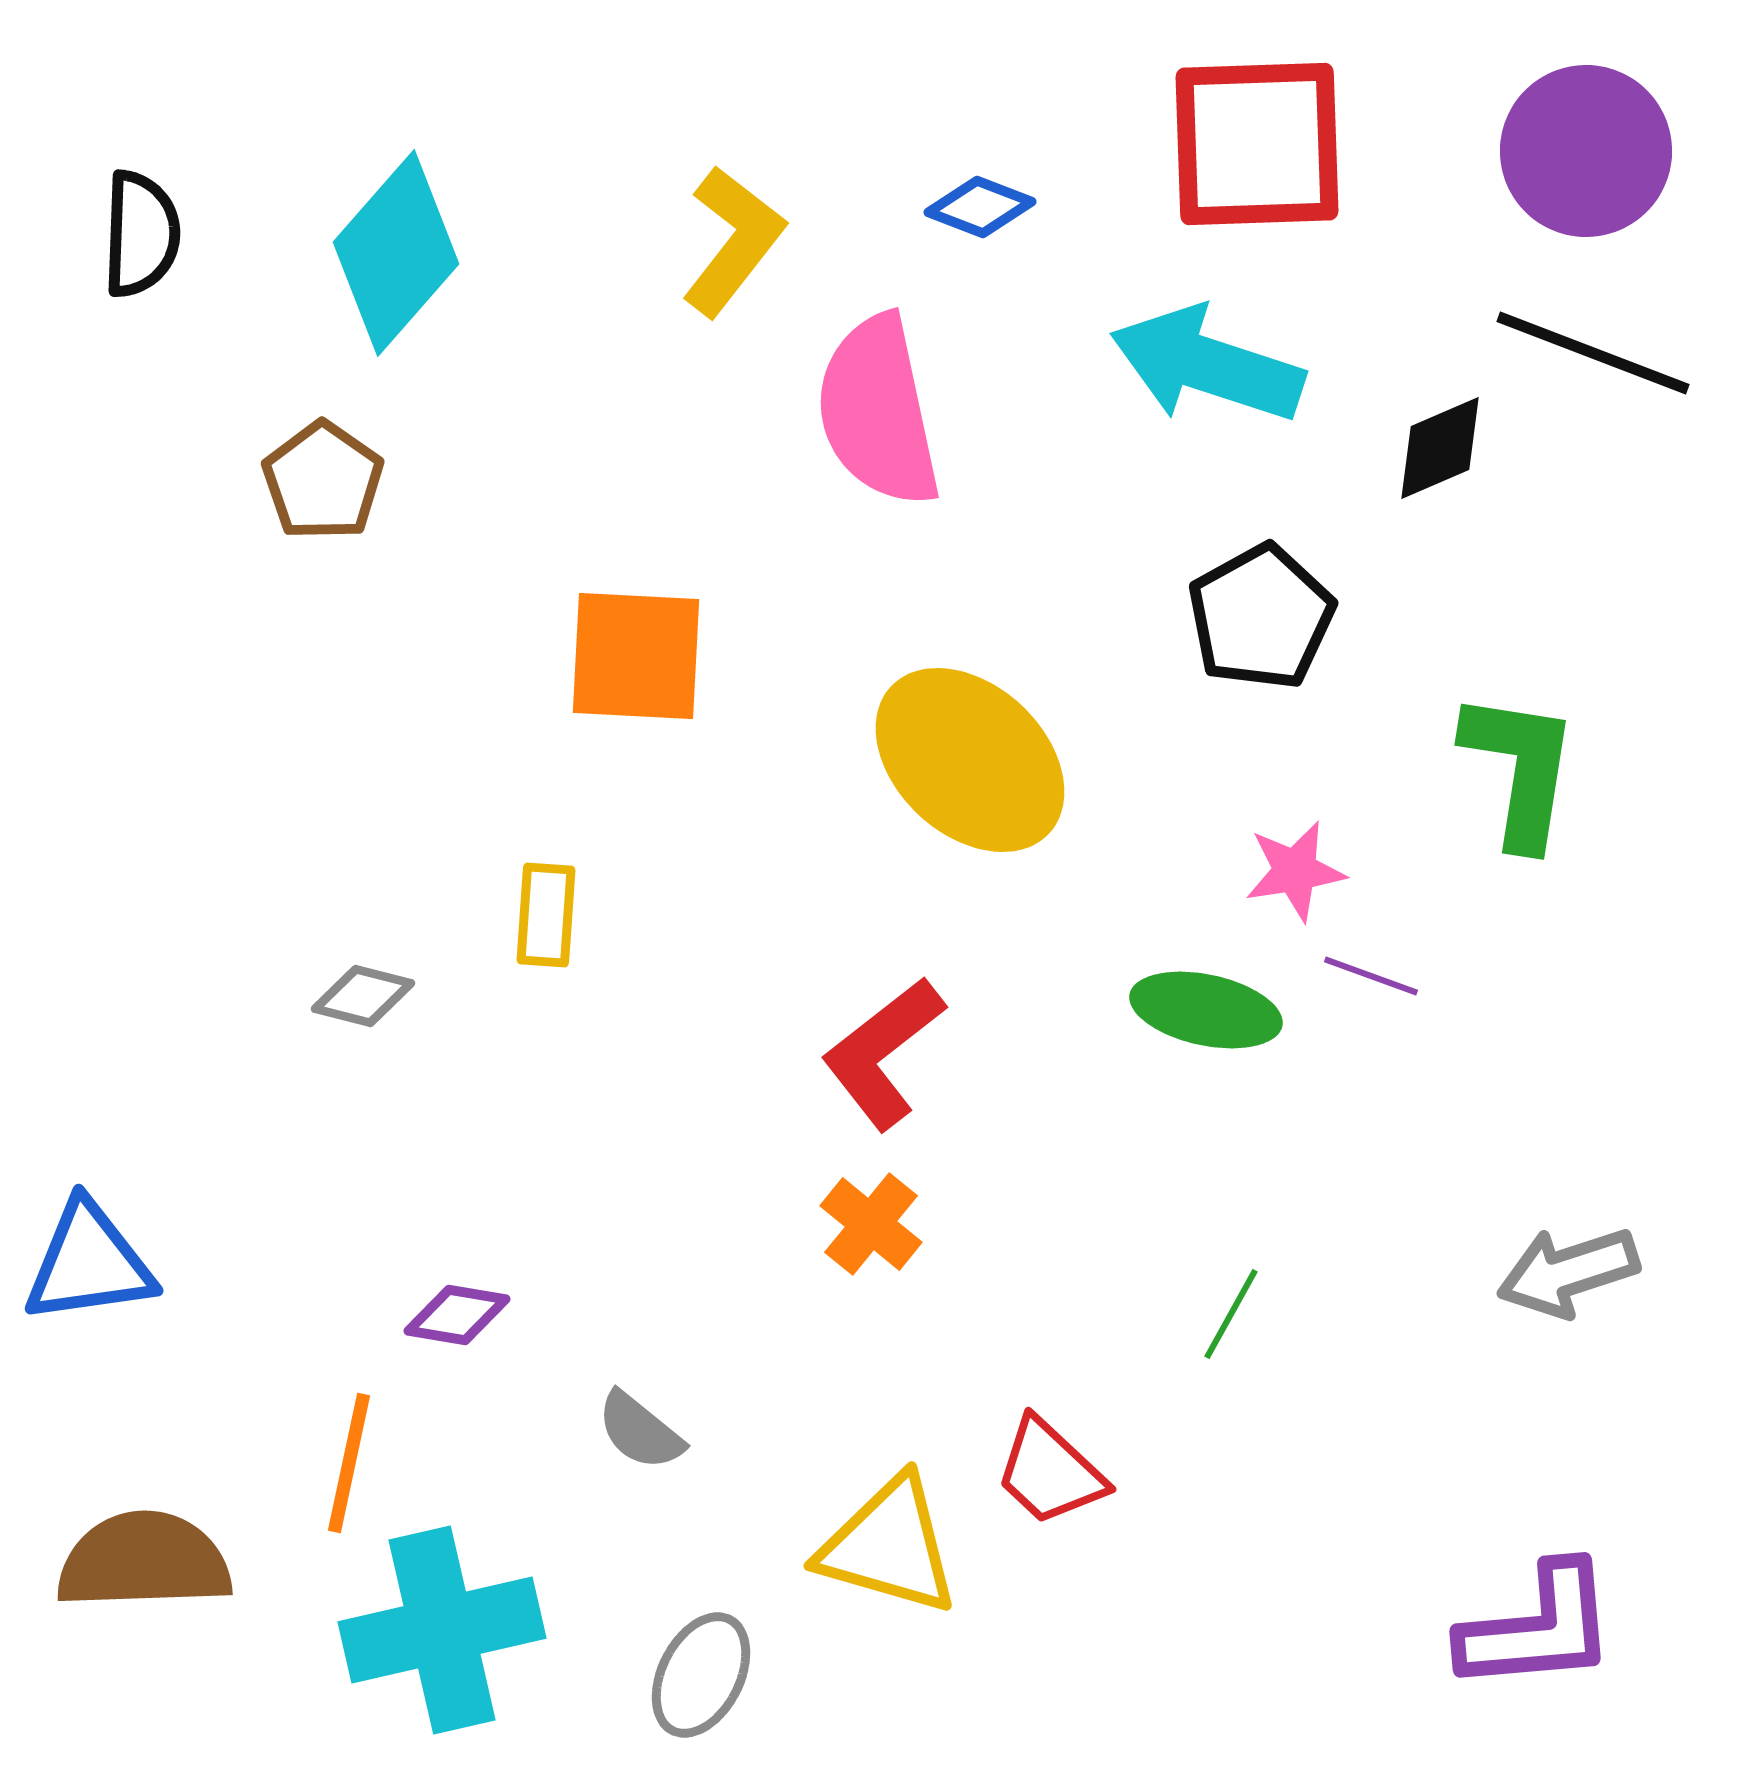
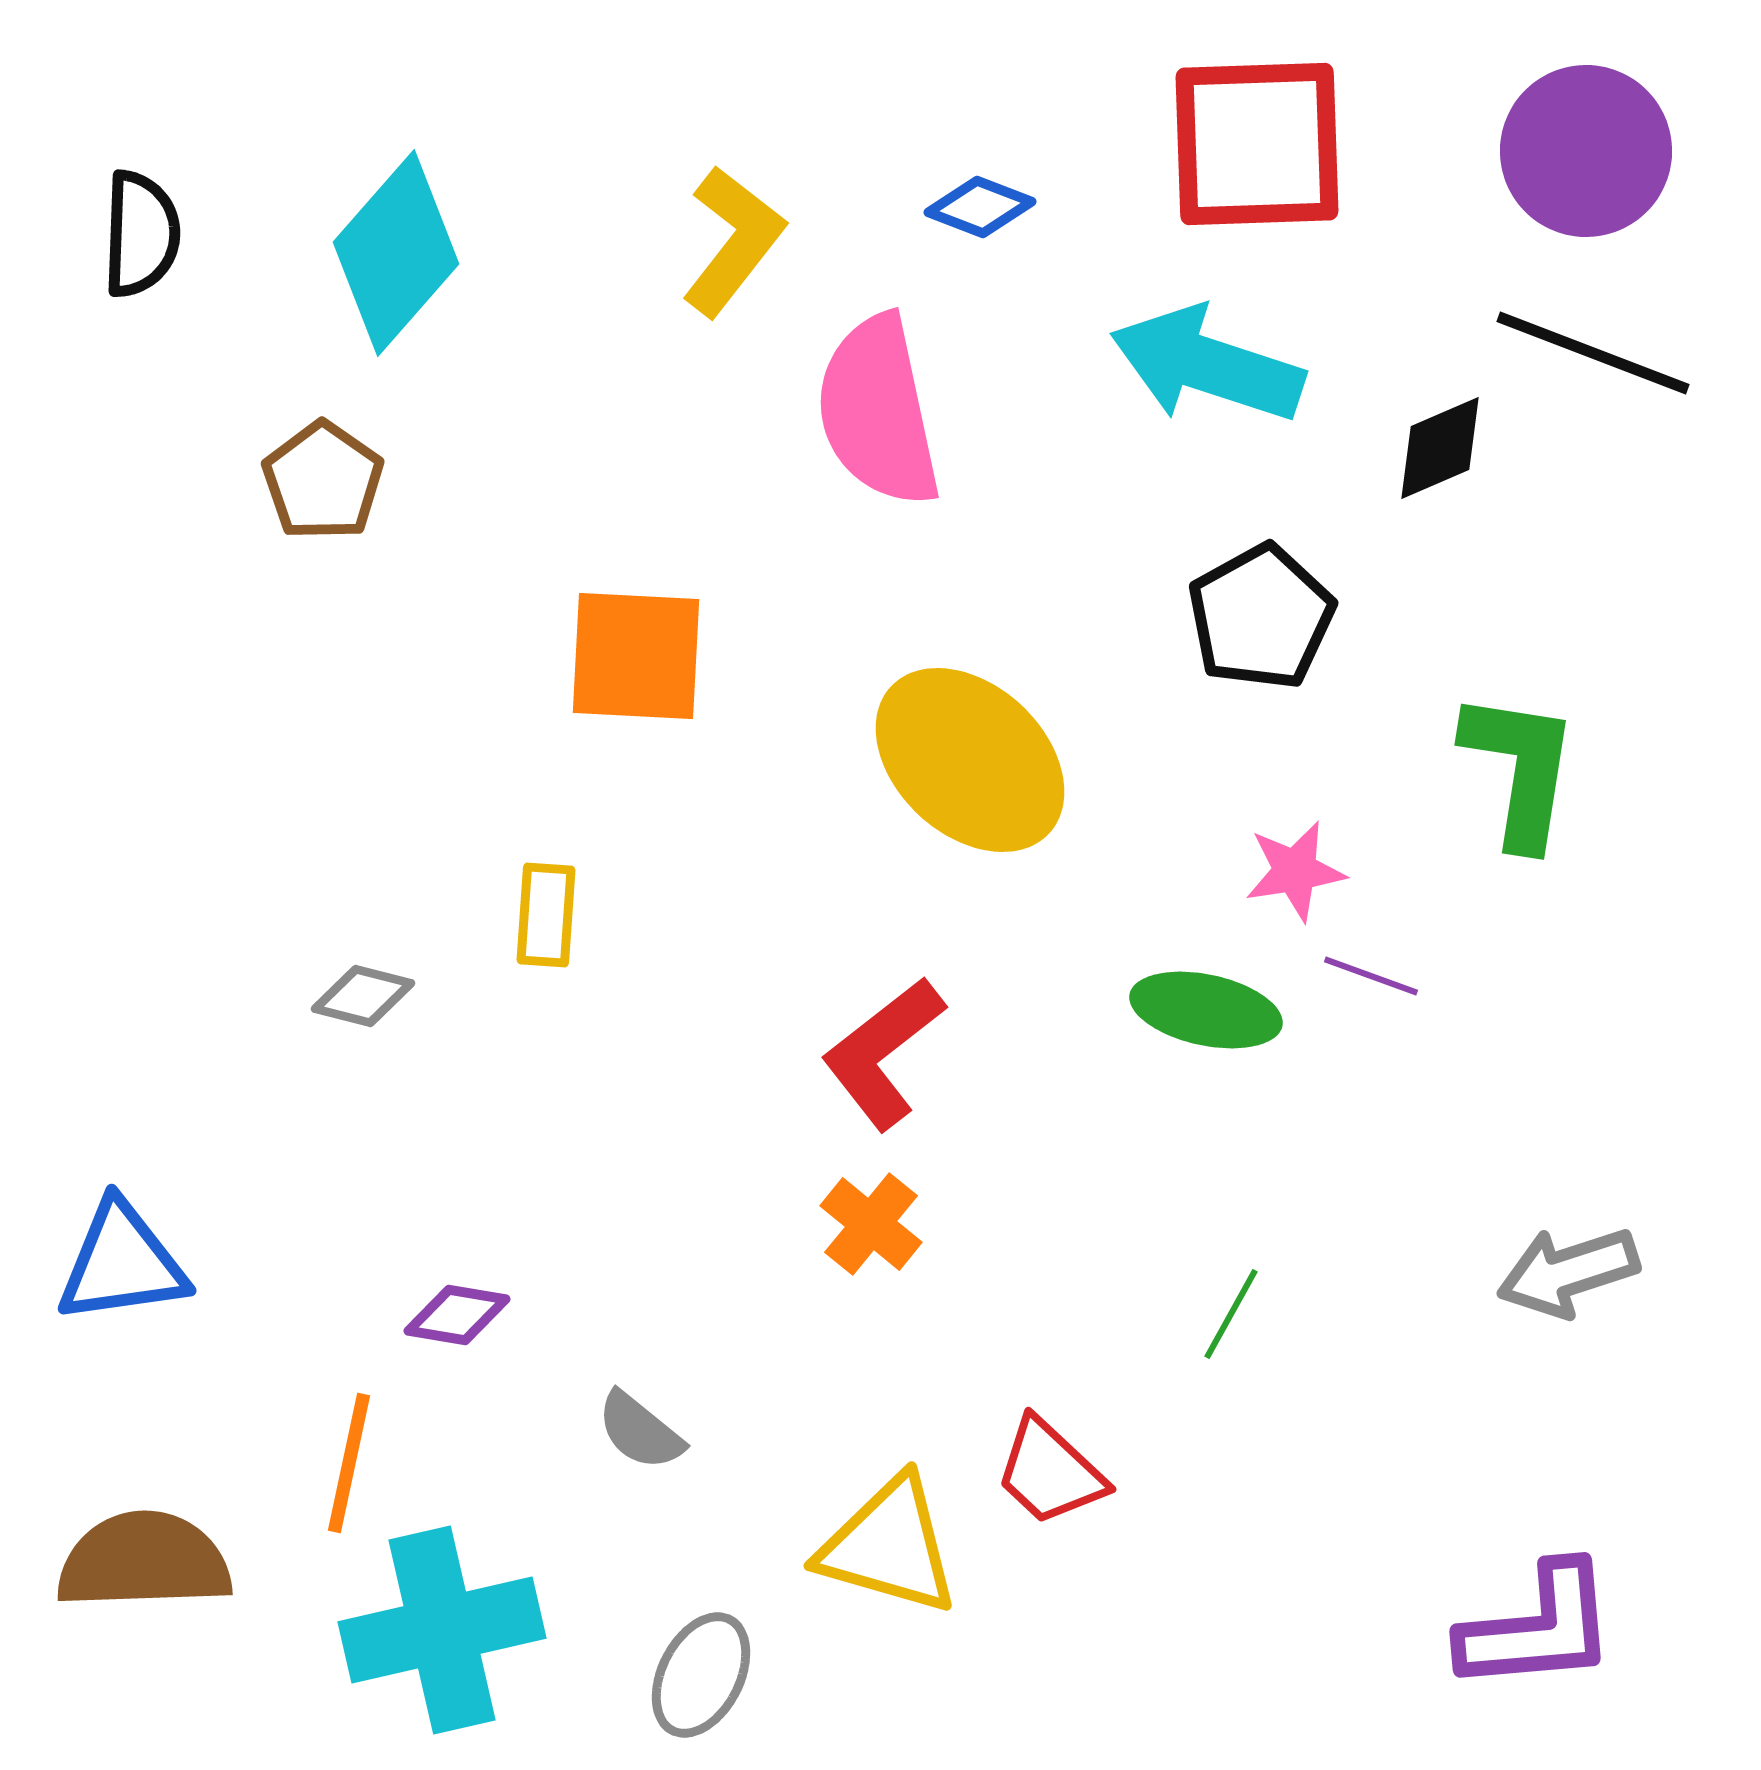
blue triangle: moved 33 px right
